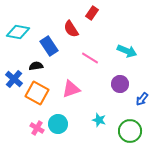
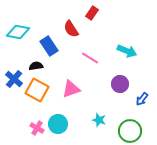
orange square: moved 3 px up
